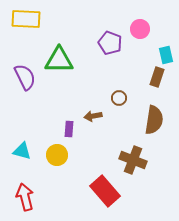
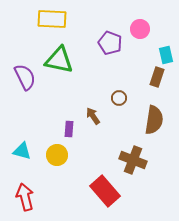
yellow rectangle: moved 26 px right
green triangle: rotated 12 degrees clockwise
brown arrow: rotated 66 degrees clockwise
